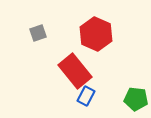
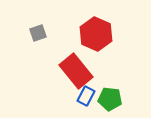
red rectangle: moved 1 px right
green pentagon: moved 26 px left
